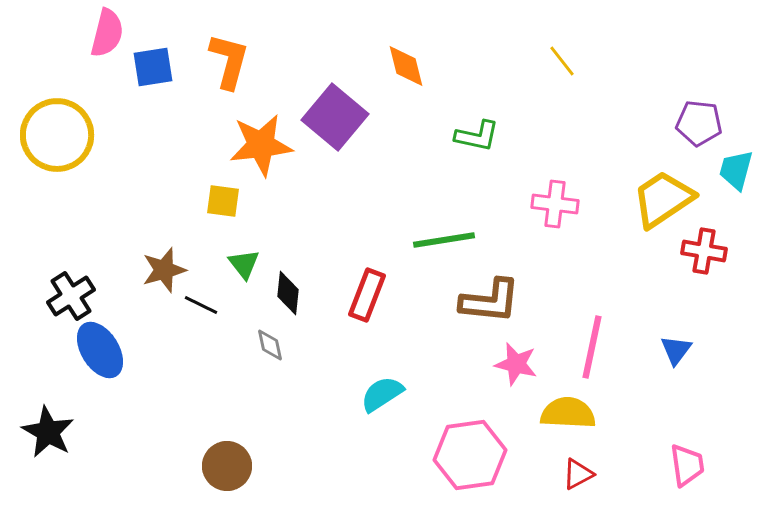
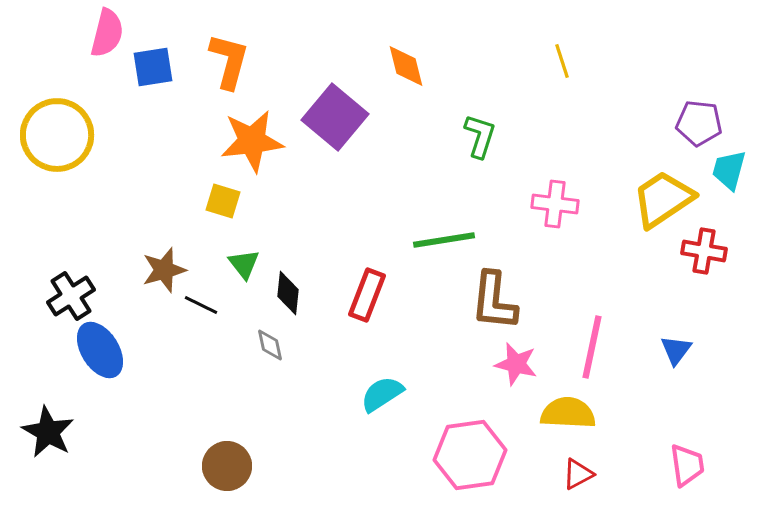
yellow line: rotated 20 degrees clockwise
green L-shape: moved 3 px right; rotated 84 degrees counterclockwise
orange star: moved 9 px left, 4 px up
cyan trapezoid: moved 7 px left
yellow square: rotated 9 degrees clockwise
brown L-shape: moved 4 px right; rotated 90 degrees clockwise
